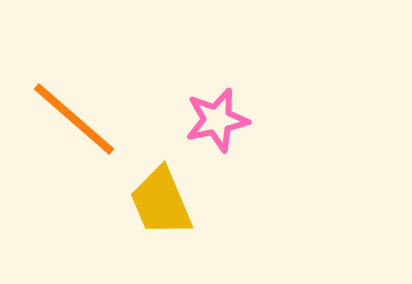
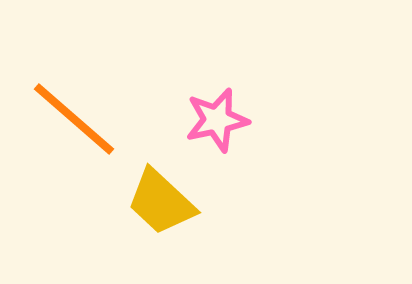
yellow trapezoid: rotated 24 degrees counterclockwise
